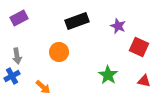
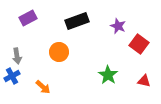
purple rectangle: moved 9 px right
red square: moved 3 px up; rotated 12 degrees clockwise
